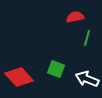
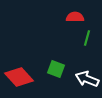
red semicircle: rotated 12 degrees clockwise
